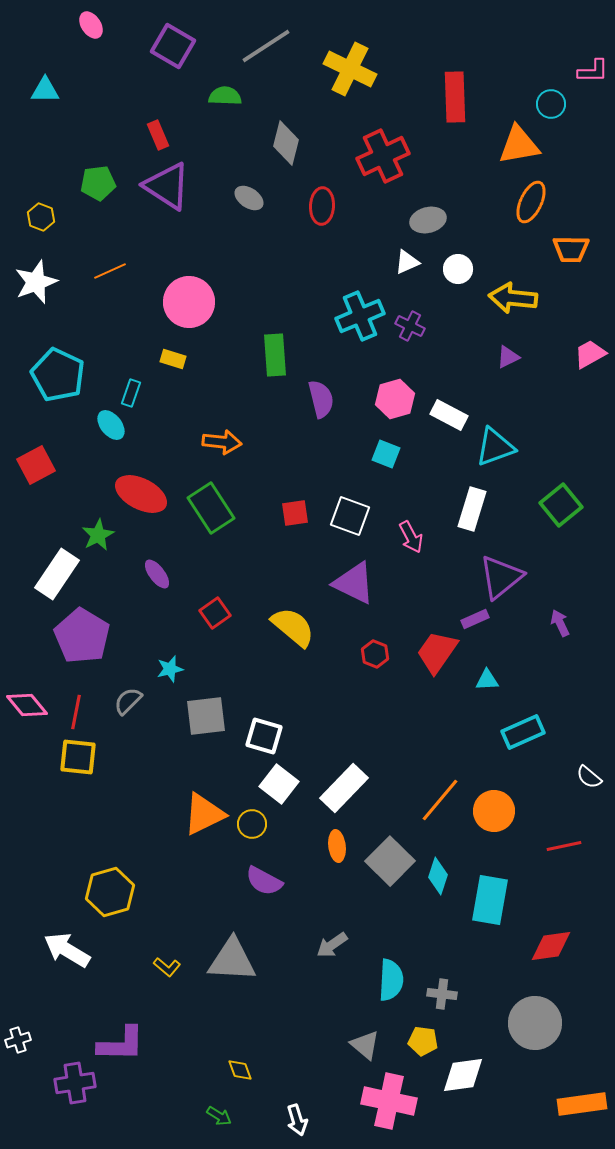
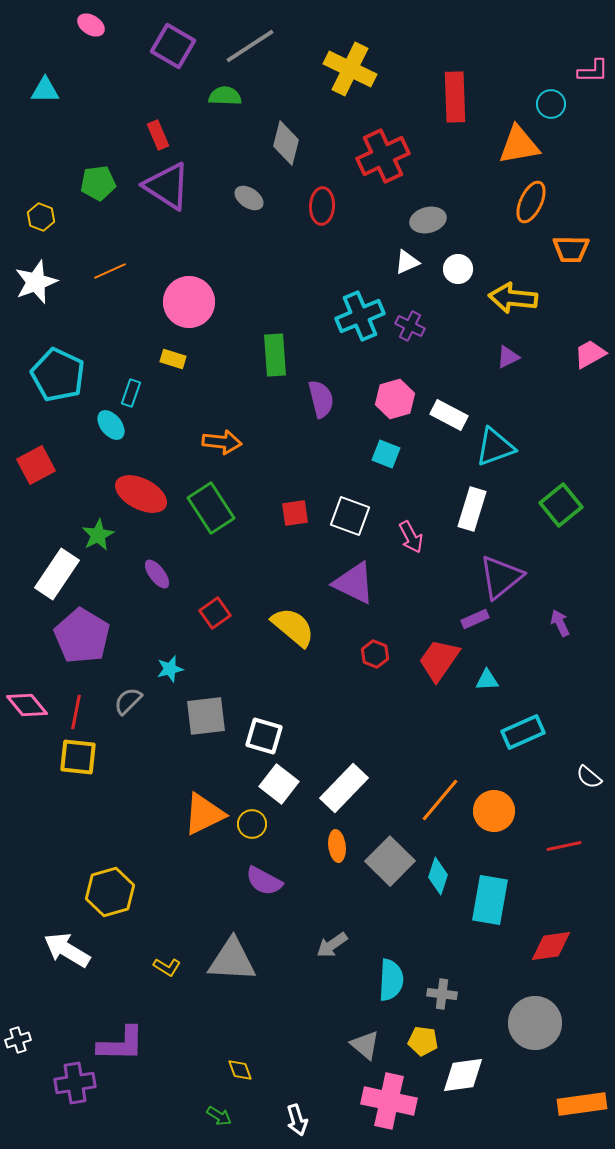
pink ellipse at (91, 25): rotated 24 degrees counterclockwise
gray line at (266, 46): moved 16 px left
red trapezoid at (437, 652): moved 2 px right, 8 px down
yellow L-shape at (167, 967): rotated 8 degrees counterclockwise
